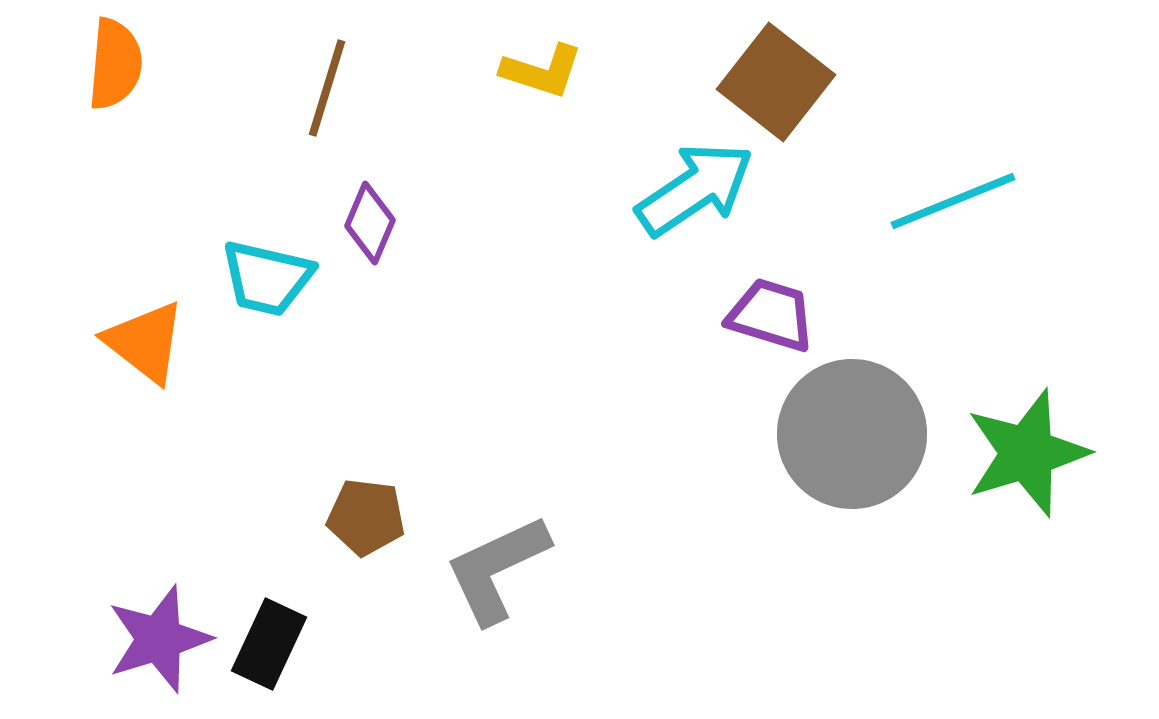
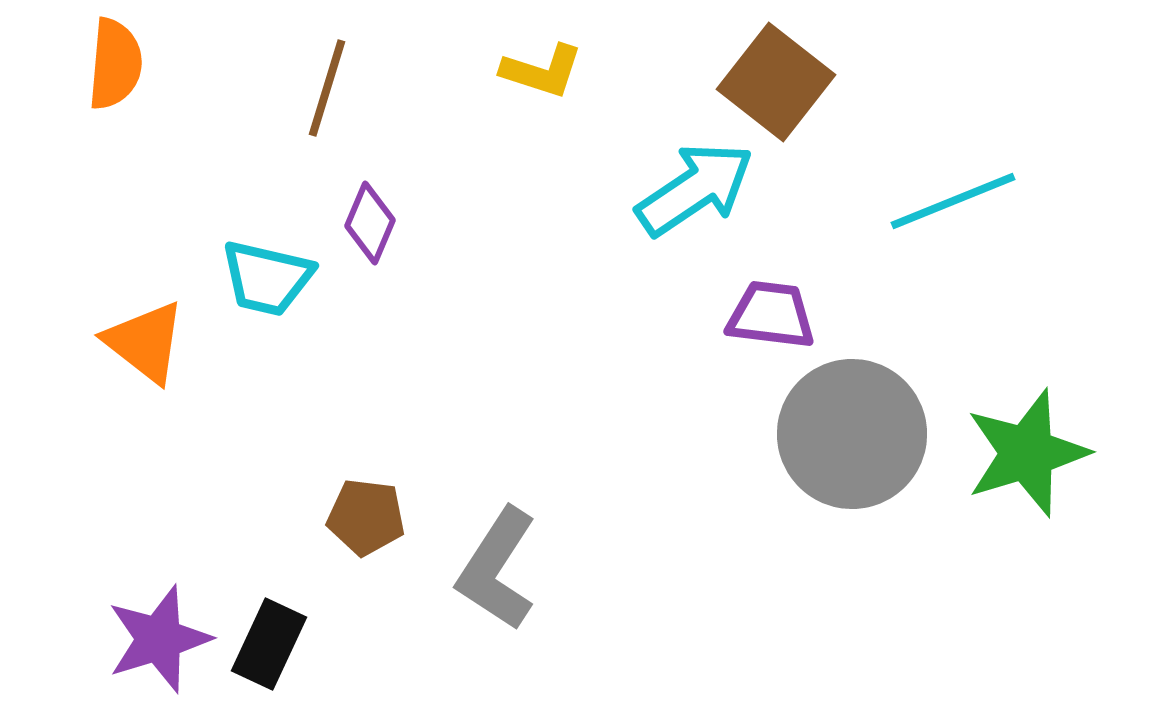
purple trapezoid: rotated 10 degrees counterclockwise
gray L-shape: rotated 32 degrees counterclockwise
